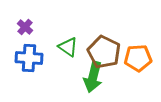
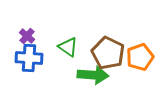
purple cross: moved 2 px right, 9 px down
brown pentagon: moved 4 px right, 1 px down
orange pentagon: moved 2 px right, 1 px up; rotated 16 degrees counterclockwise
green arrow: moved 2 px up; rotated 100 degrees counterclockwise
